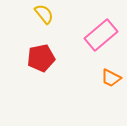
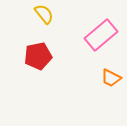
red pentagon: moved 3 px left, 2 px up
